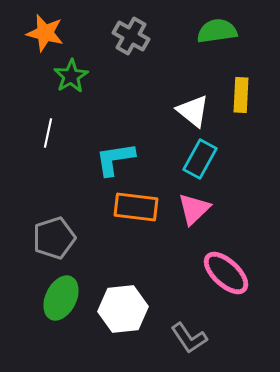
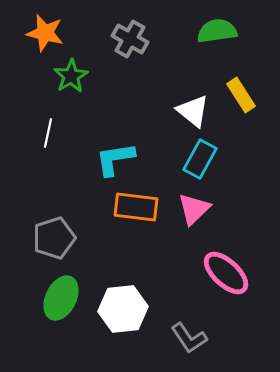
gray cross: moved 1 px left, 3 px down
yellow rectangle: rotated 36 degrees counterclockwise
